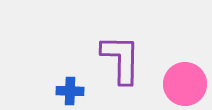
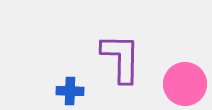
purple L-shape: moved 1 px up
